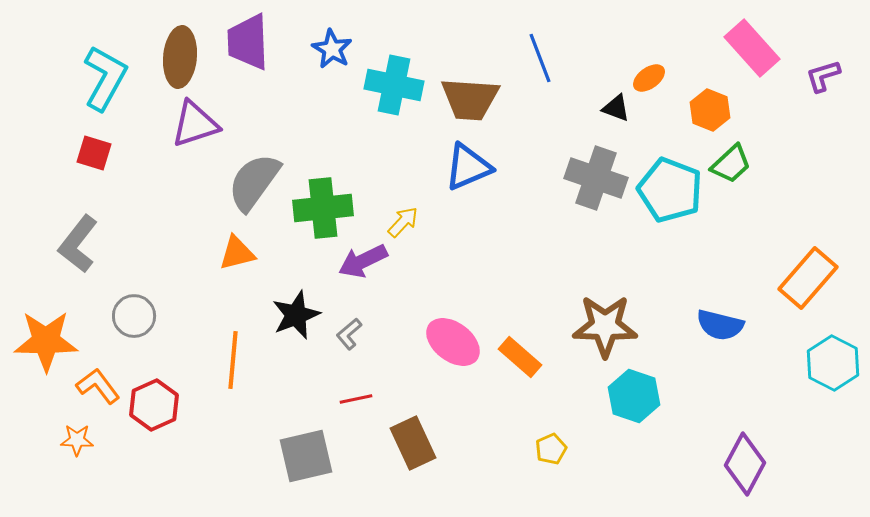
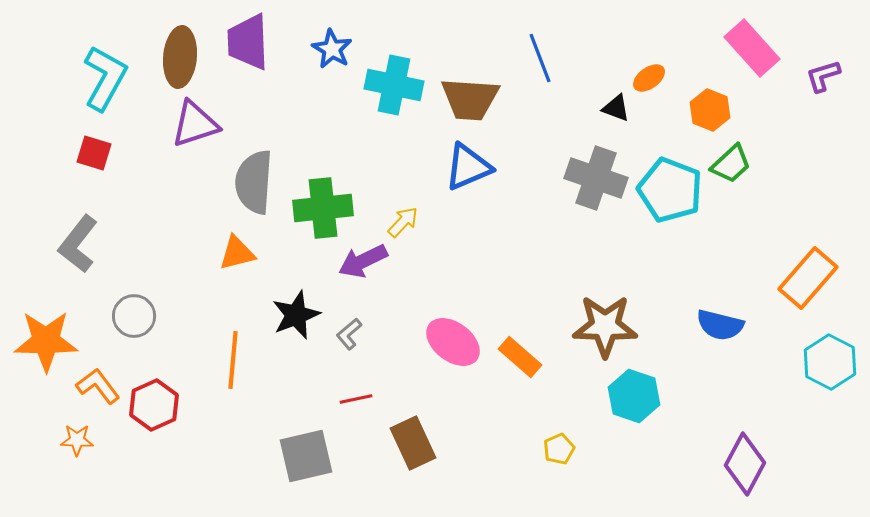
gray semicircle at (254, 182): rotated 32 degrees counterclockwise
cyan hexagon at (833, 363): moved 3 px left, 1 px up
yellow pentagon at (551, 449): moved 8 px right
